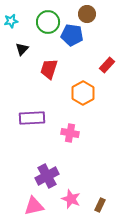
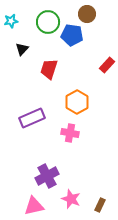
orange hexagon: moved 6 px left, 9 px down
purple rectangle: rotated 20 degrees counterclockwise
